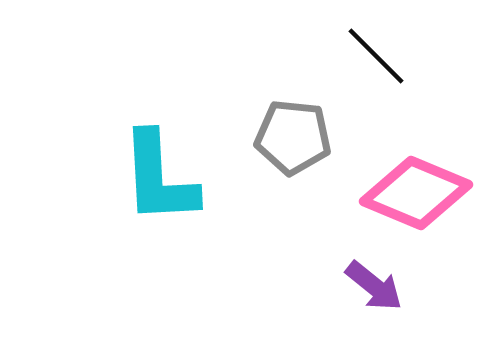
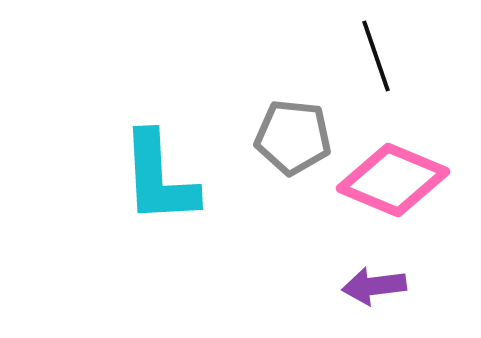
black line: rotated 26 degrees clockwise
pink diamond: moved 23 px left, 13 px up
purple arrow: rotated 134 degrees clockwise
